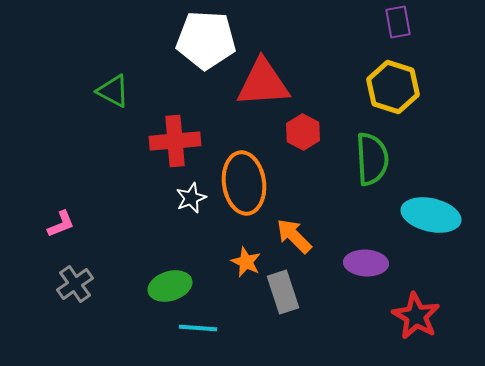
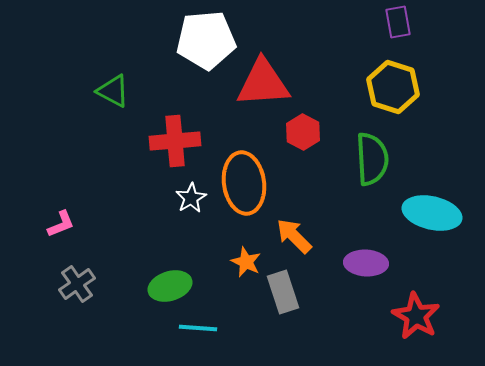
white pentagon: rotated 8 degrees counterclockwise
white star: rotated 8 degrees counterclockwise
cyan ellipse: moved 1 px right, 2 px up
gray cross: moved 2 px right
